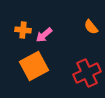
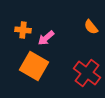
pink arrow: moved 2 px right, 3 px down
orange square: rotated 32 degrees counterclockwise
red cross: rotated 28 degrees counterclockwise
